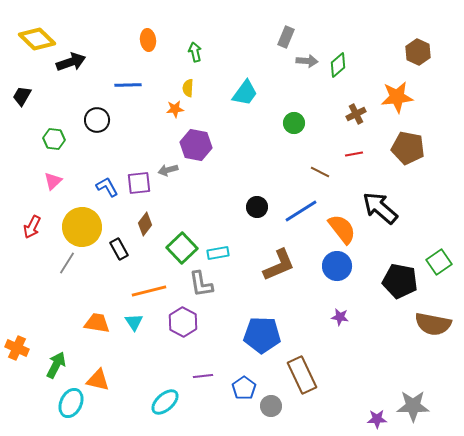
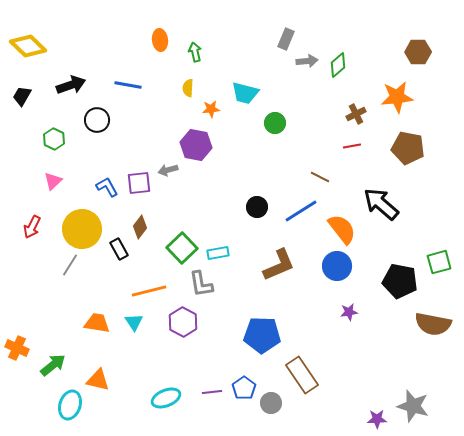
gray rectangle at (286, 37): moved 2 px down
yellow diamond at (37, 39): moved 9 px left, 7 px down
orange ellipse at (148, 40): moved 12 px right
brown hexagon at (418, 52): rotated 25 degrees counterclockwise
gray arrow at (307, 61): rotated 10 degrees counterclockwise
black arrow at (71, 62): moved 23 px down
blue line at (128, 85): rotated 12 degrees clockwise
cyan trapezoid at (245, 93): rotated 68 degrees clockwise
orange star at (175, 109): moved 36 px right
green circle at (294, 123): moved 19 px left
green hexagon at (54, 139): rotated 20 degrees clockwise
red line at (354, 154): moved 2 px left, 8 px up
brown line at (320, 172): moved 5 px down
black arrow at (380, 208): moved 1 px right, 4 px up
brown diamond at (145, 224): moved 5 px left, 3 px down
yellow circle at (82, 227): moved 2 px down
green square at (439, 262): rotated 20 degrees clockwise
gray line at (67, 263): moved 3 px right, 2 px down
purple star at (340, 317): moved 9 px right, 5 px up; rotated 18 degrees counterclockwise
green arrow at (56, 365): moved 3 px left; rotated 24 degrees clockwise
brown rectangle at (302, 375): rotated 9 degrees counterclockwise
purple line at (203, 376): moved 9 px right, 16 px down
cyan ellipse at (165, 402): moved 1 px right, 4 px up; rotated 20 degrees clockwise
cyan ellipse at (71, 403): moved 1 px left, 2 px down; rotated 8 degrees counterclockwise
gray circle at (271, 406): moved 3 px up
gray star at (413, 406): rotated 16 degrees clockwise
